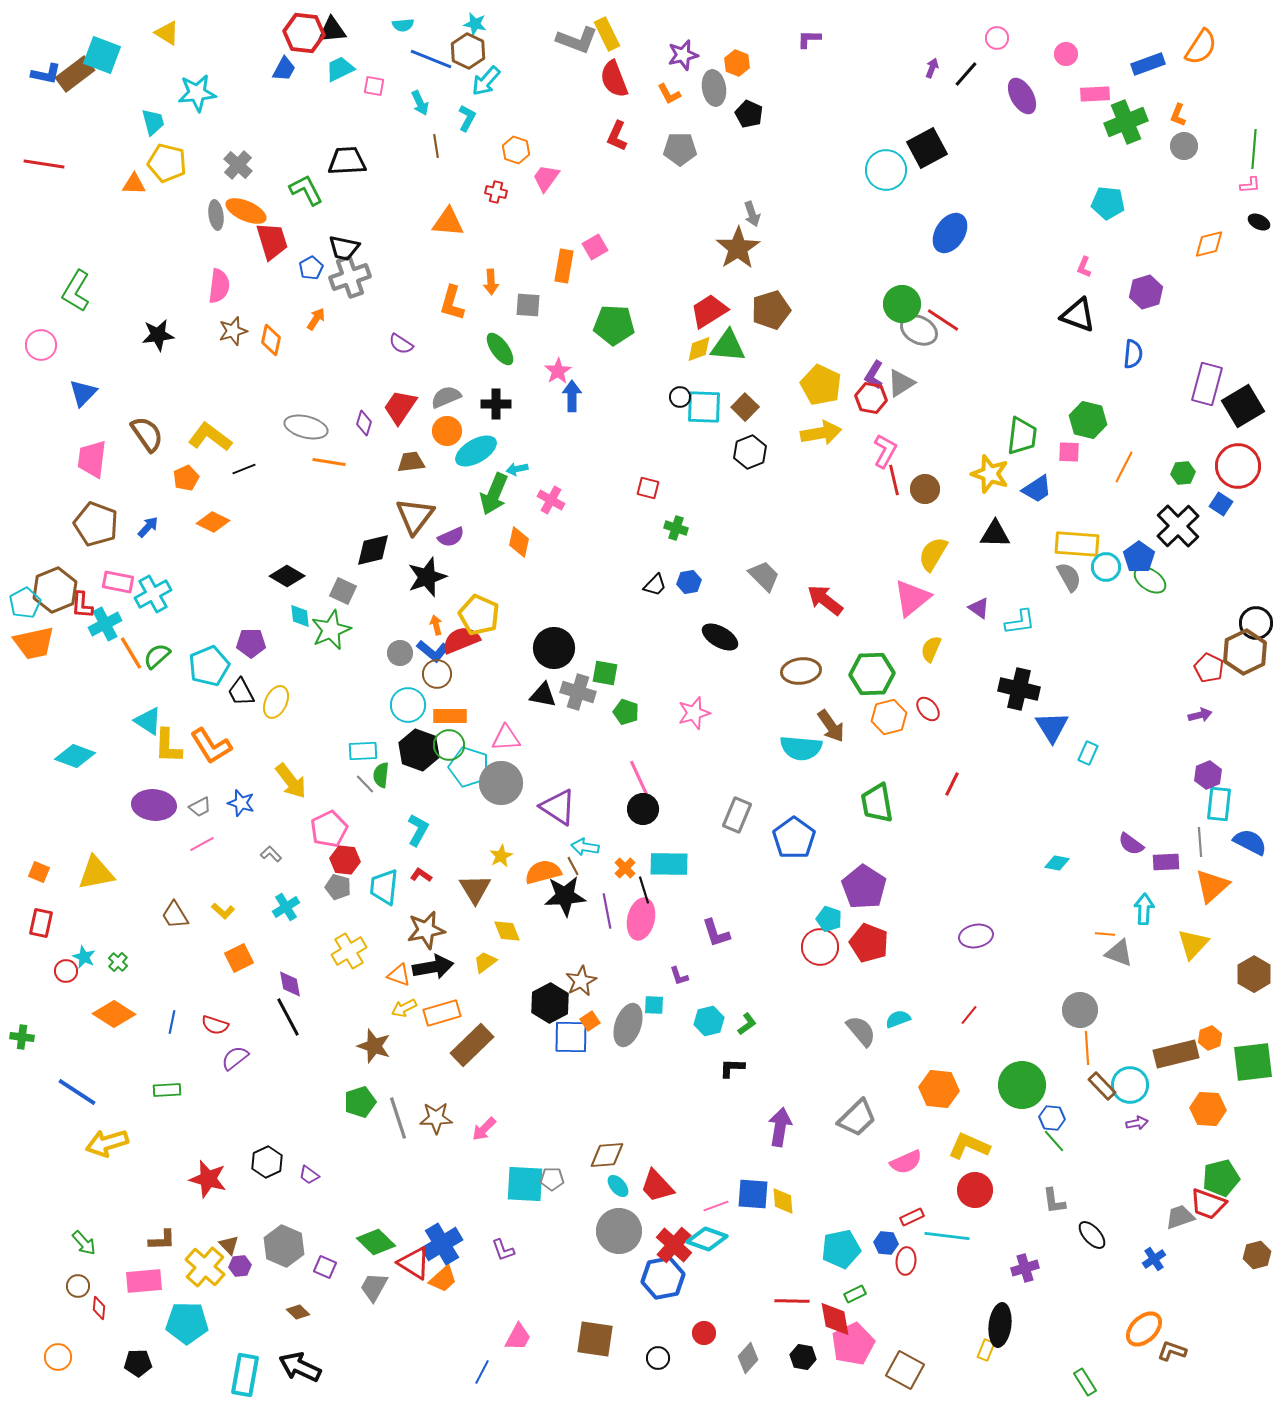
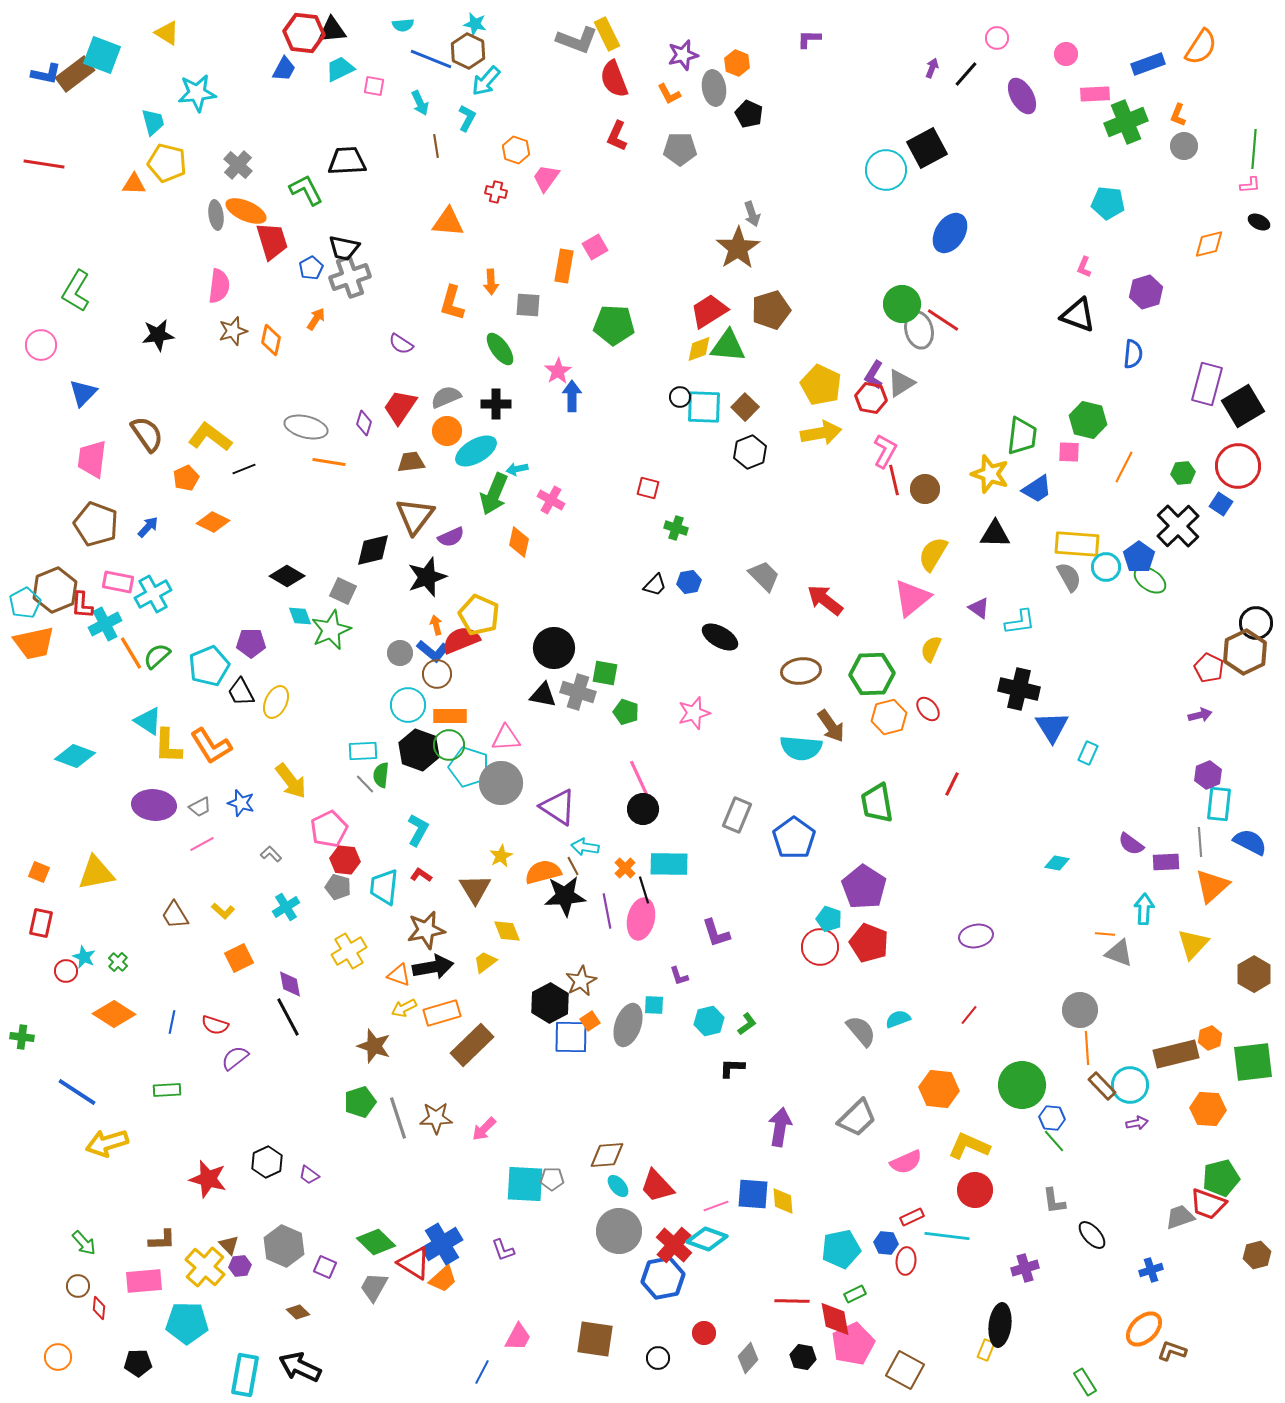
gray ellipse at (919, 330): rotated 48 degrees clockwise
cyan diamond at (300, 616): rotated 15 degrees counterclockwise
blue cross at (1154, 1259): moved 3 px left, 11 px down; rotated 15 degrees clockwise
